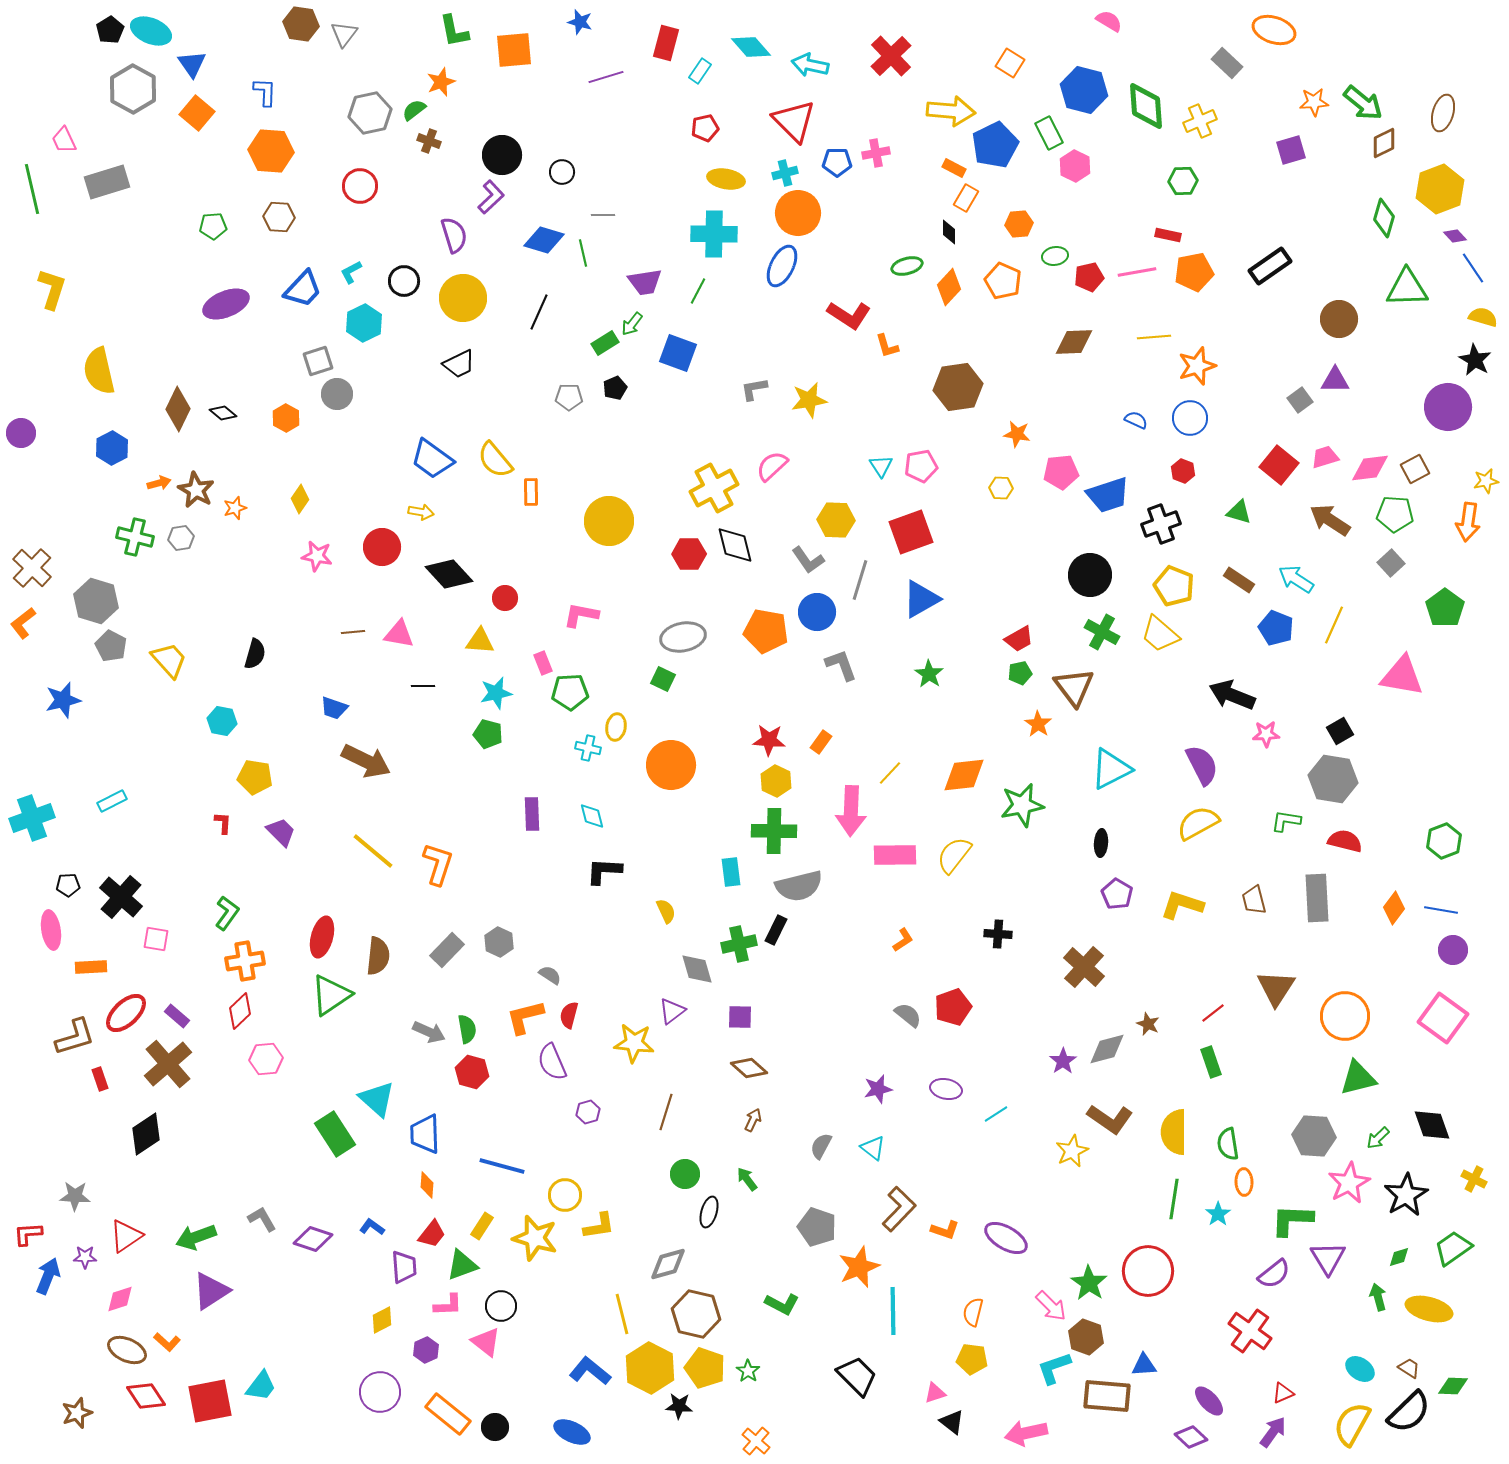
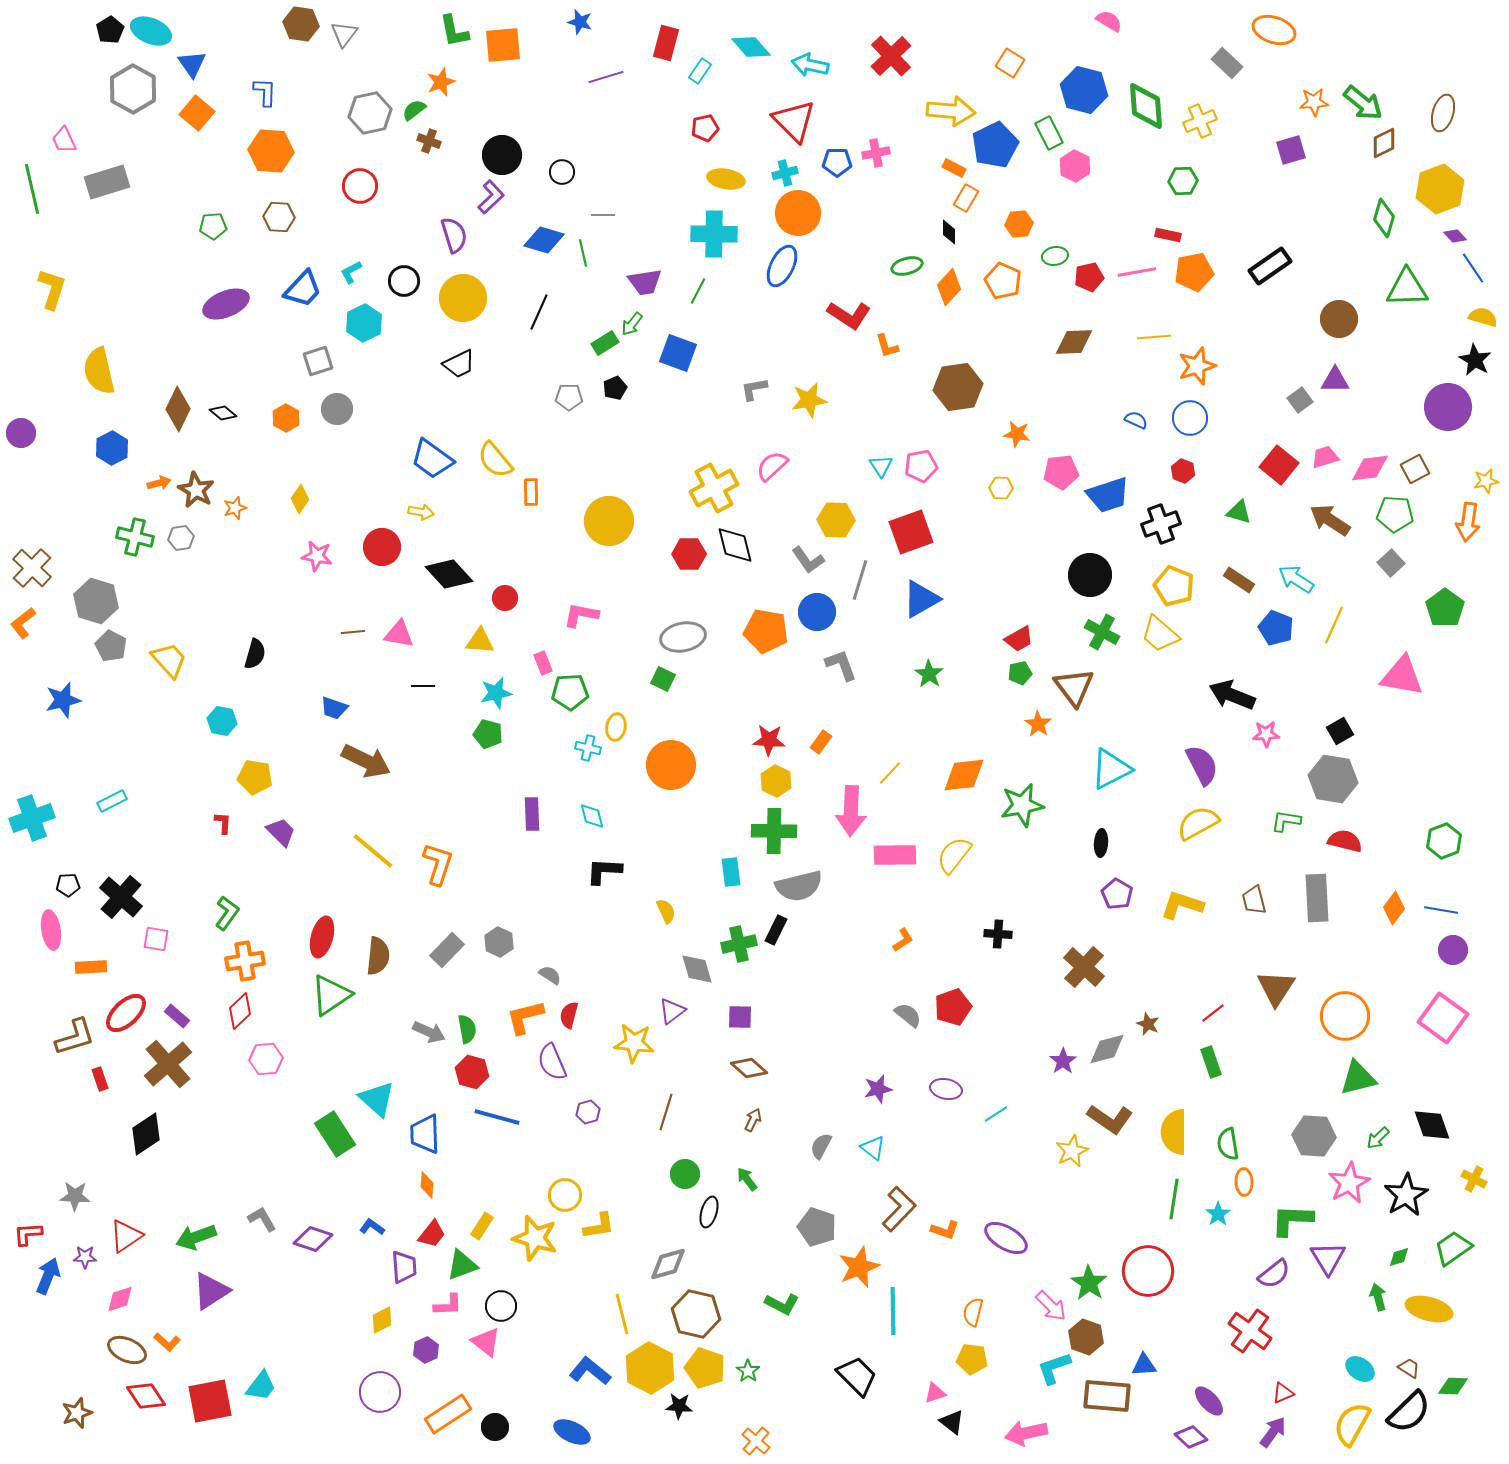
orange square at (514, 50): moved 11 px left, 5 px up
gray circle at (337, 394): moved 15 px down
blue line at (502, 1166): moved 5 px left, 49 px up
orange rectangle at (448, 1414): rotated 72 degrees counterclockwise
